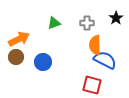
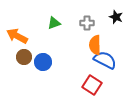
black star: moved 1 px up; rotated 16 degrees counterclockwise
orange arrow: moved 2 px left, 3 px up; rotated 125 degrees counterclockwise
brown circle: moved 8 px right
red square: rotated 18 degrees clockwise
